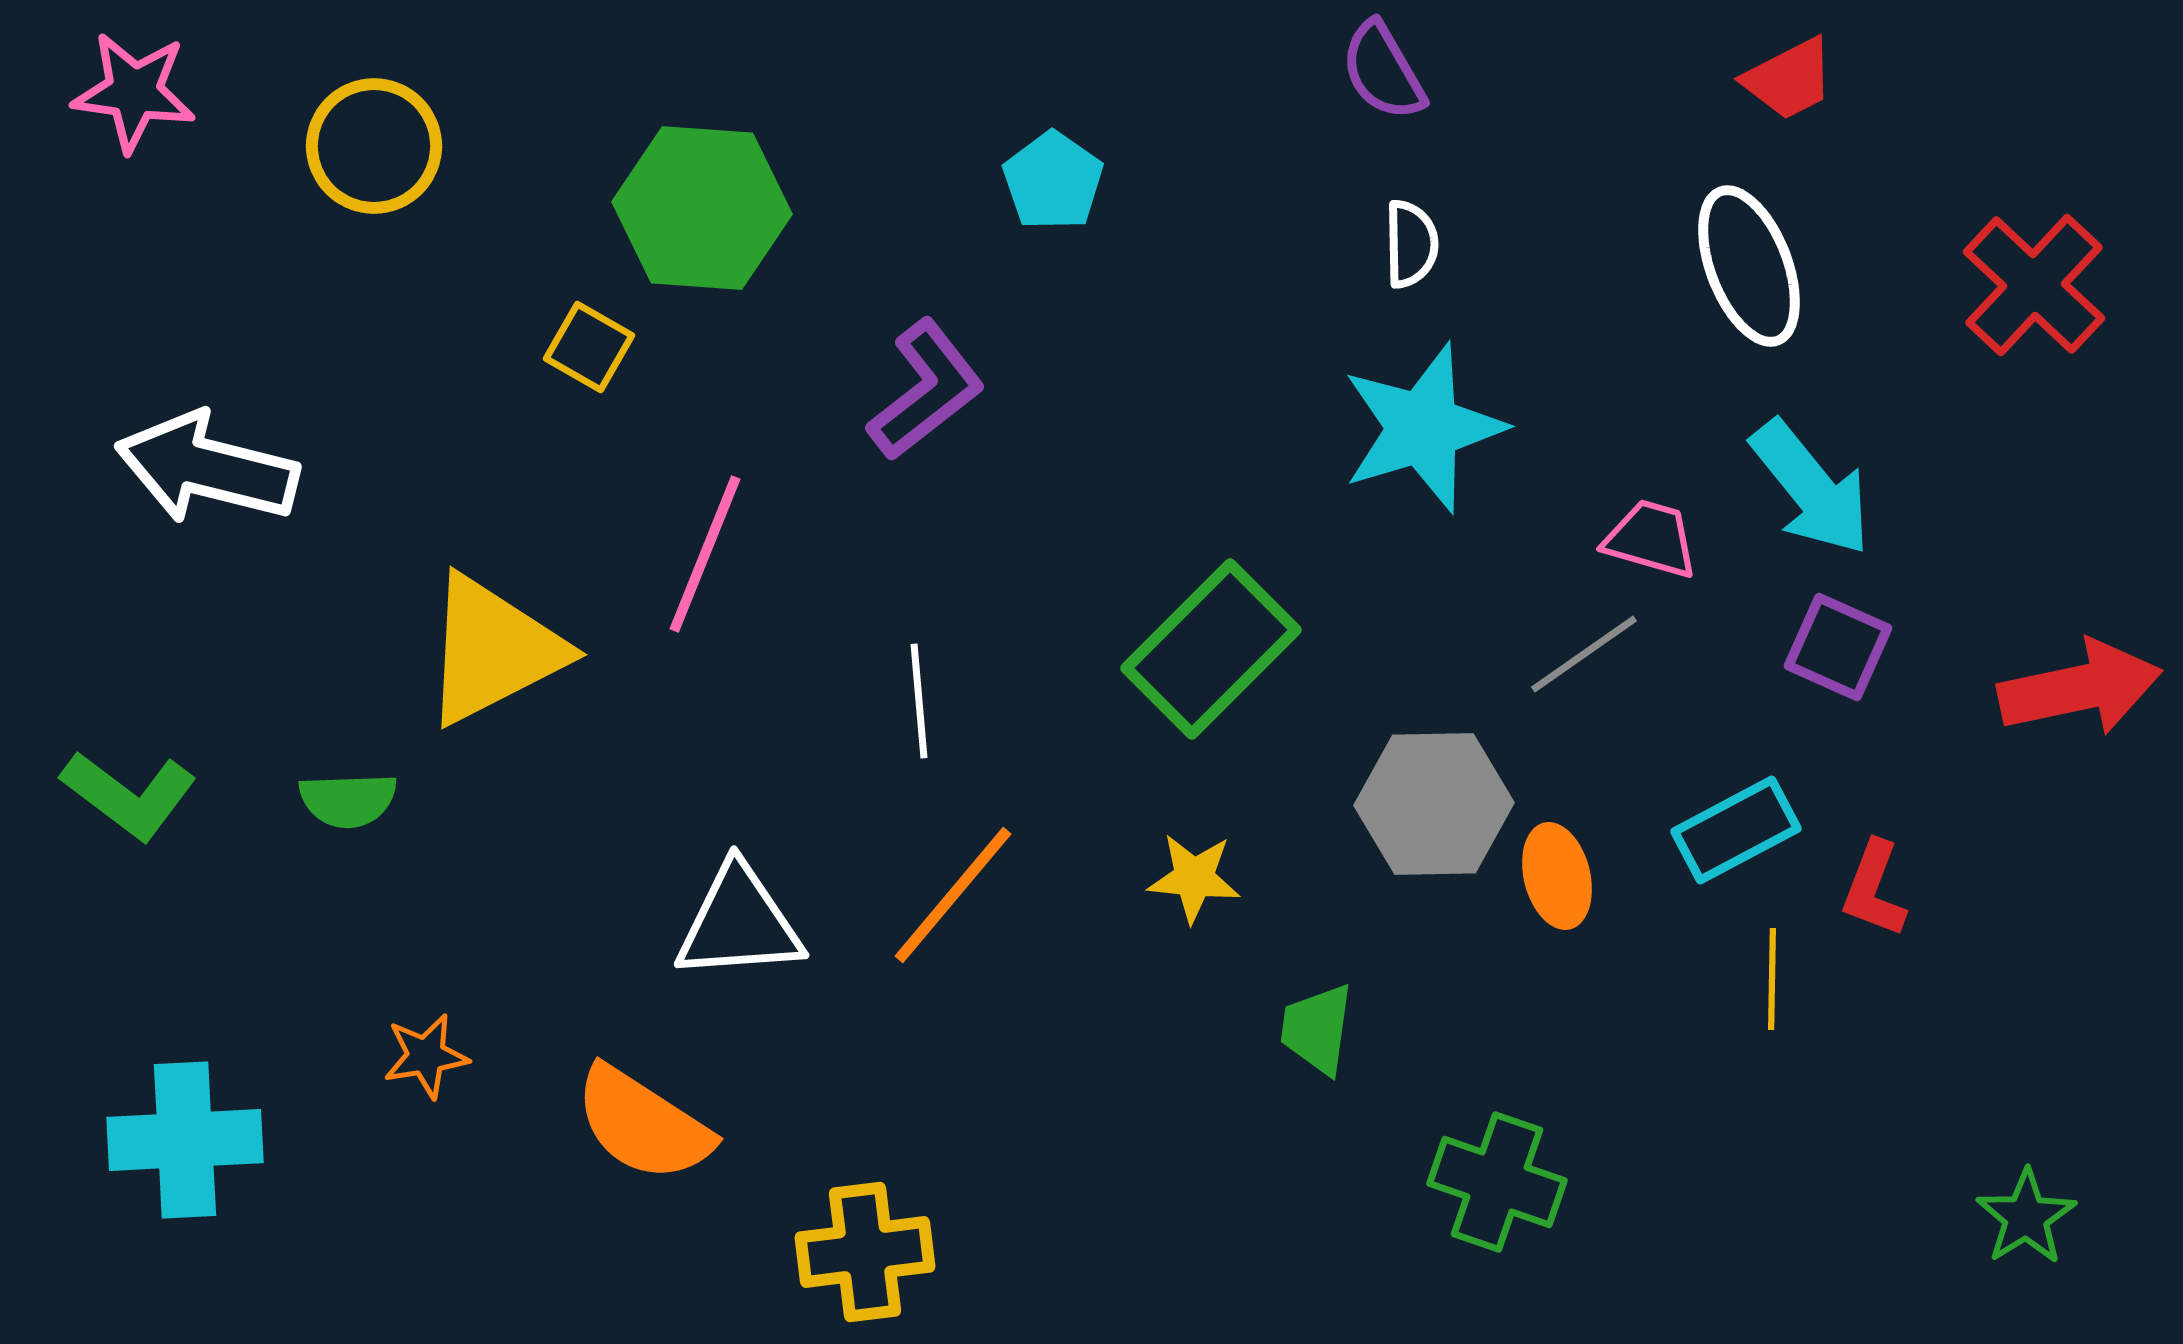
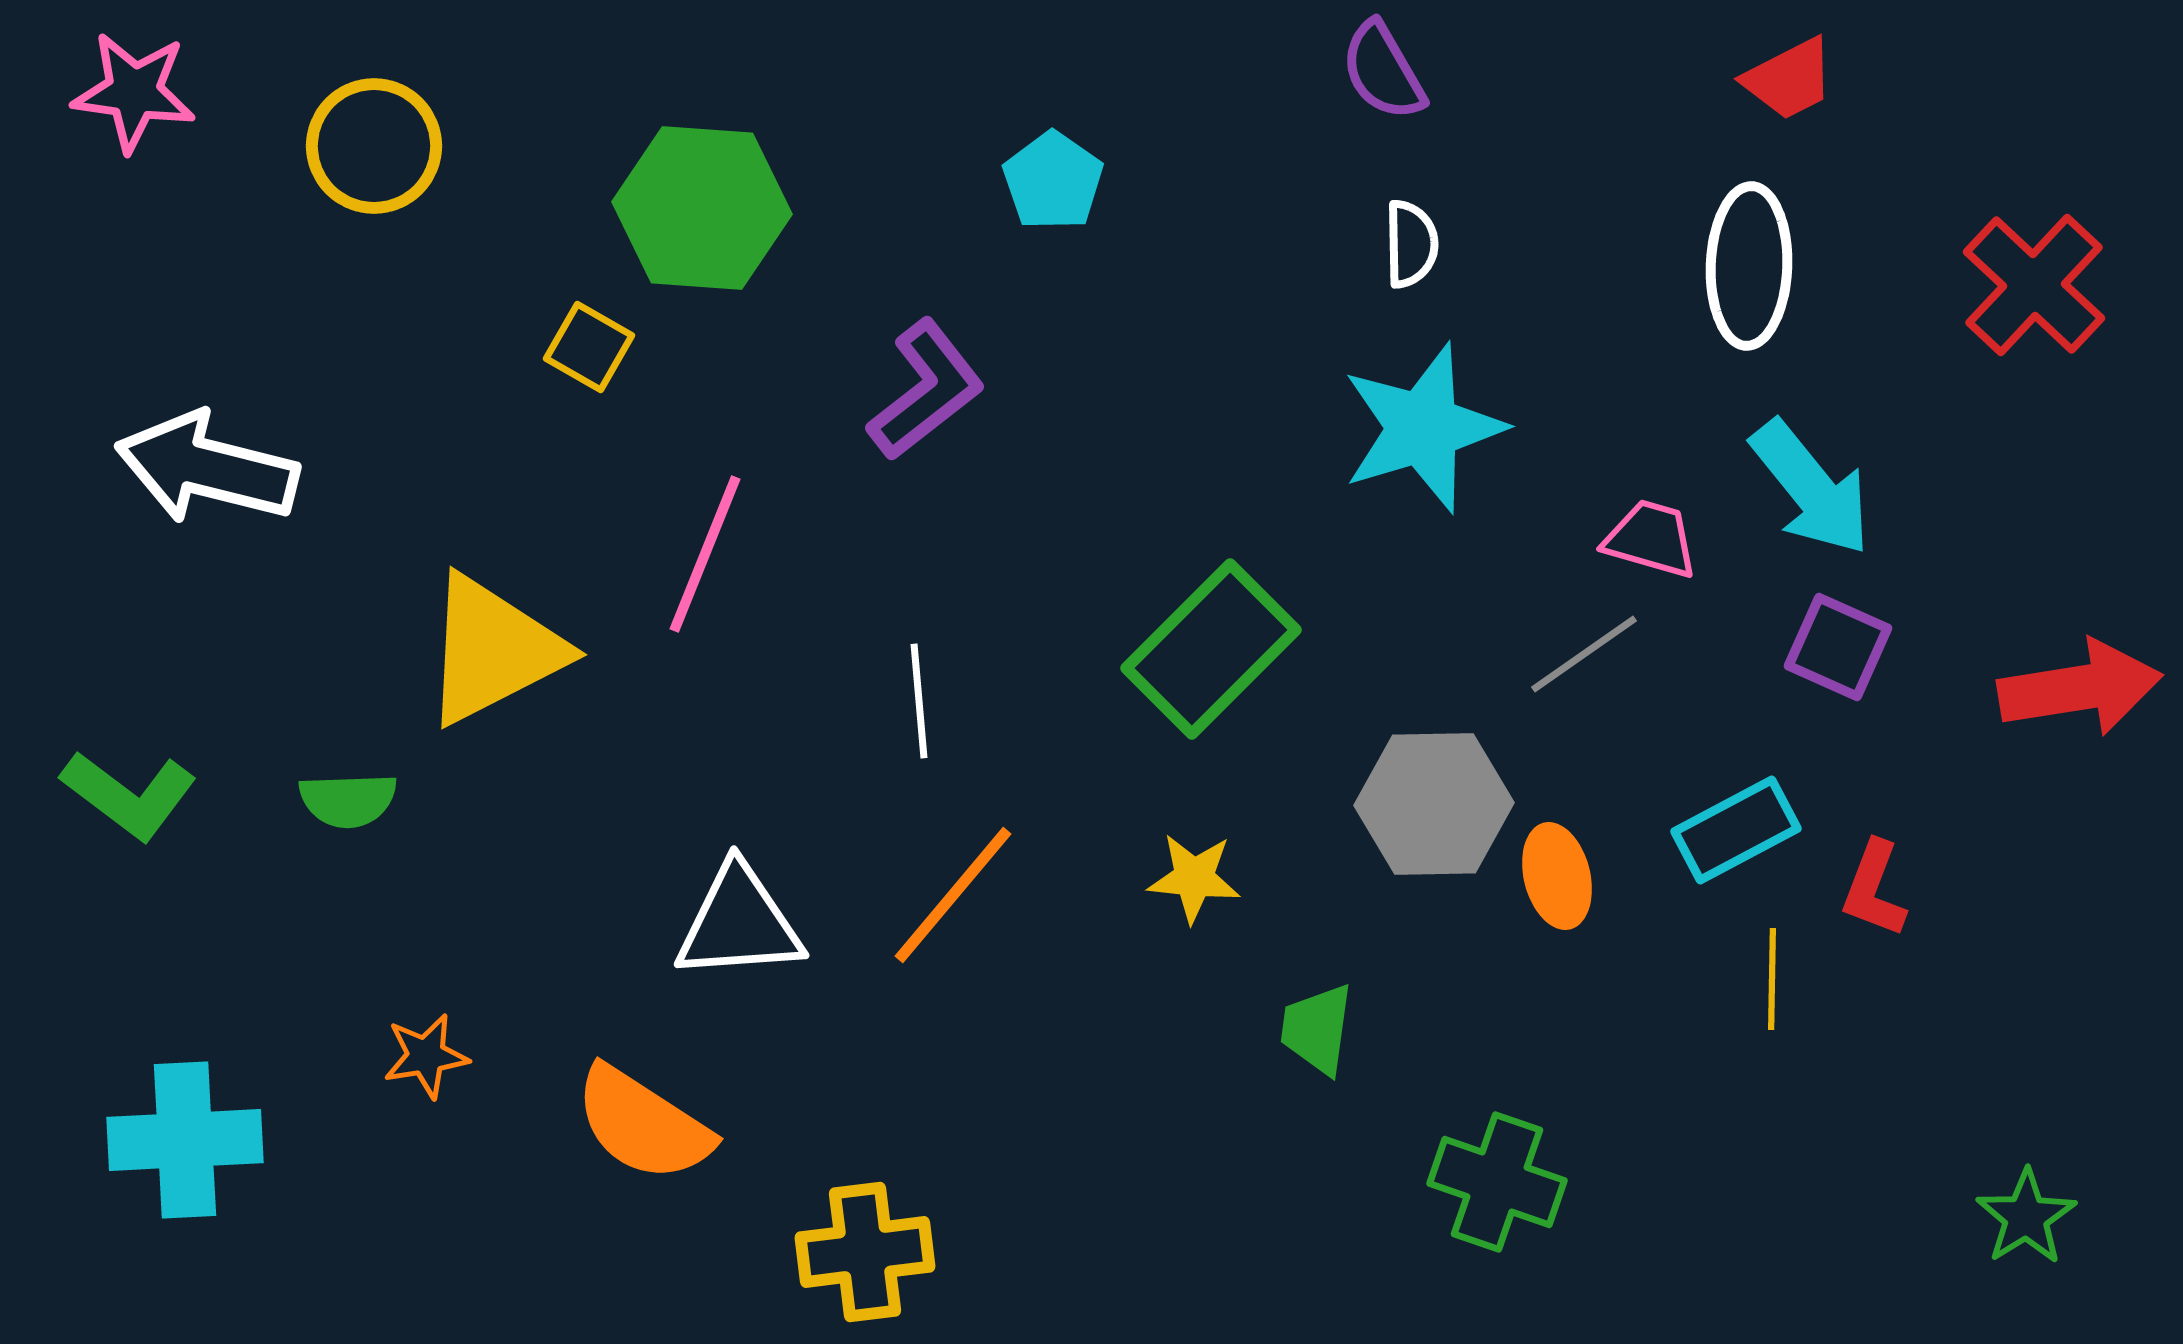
white ellipse: rotated 23 degrees clockwise
red arrow: rotated 3 degrees clockwise
